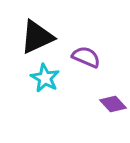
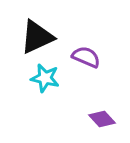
cyan star: rotated 16 degrees counterclockwise
purple diamond: moved 11 px left, 15 px down
